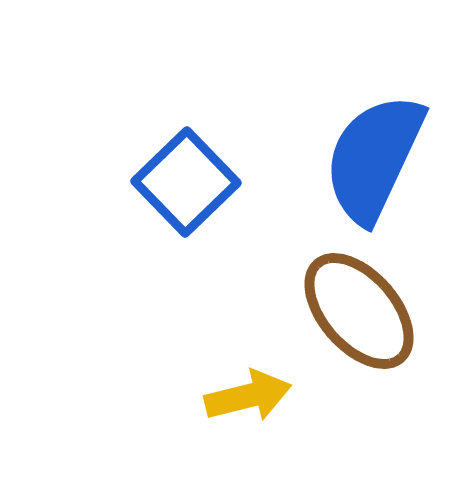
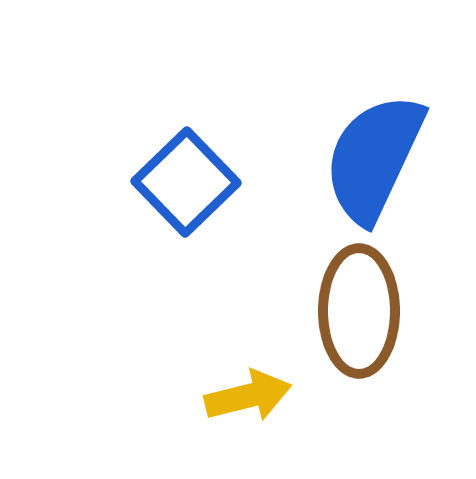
brown ellipse: rotated 41 degrees clockwise
